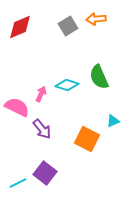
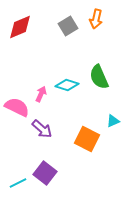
orange arrow: rotated 72 degrees counterclockwise
purple arrow: rotated 10 degrees counterclockwise
